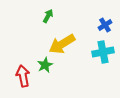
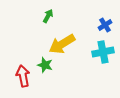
green star: rotated 28 degrees counterclockwise
